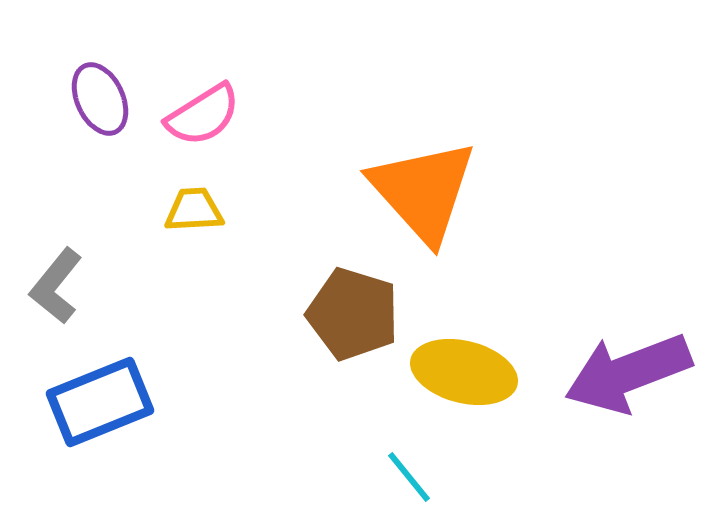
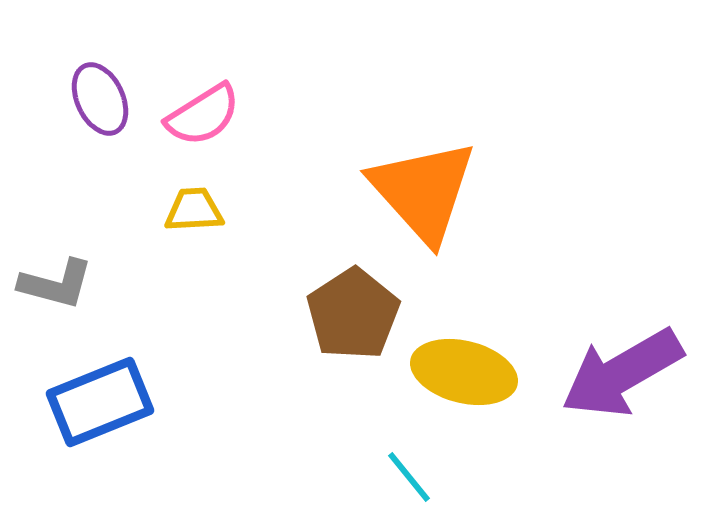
gray L-shape: moved 2 px up; rotated 114 degrees counterclockwise
brown pentagon: rotated 22 degrees clockwise
purple arrow: moved 6 px left; rotated 9 degrees counterclockwise
